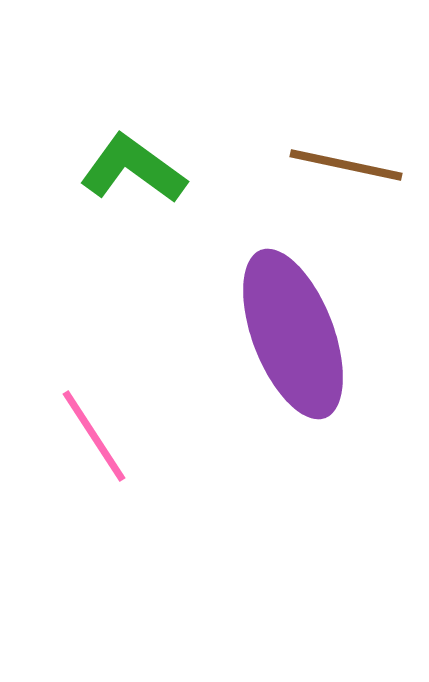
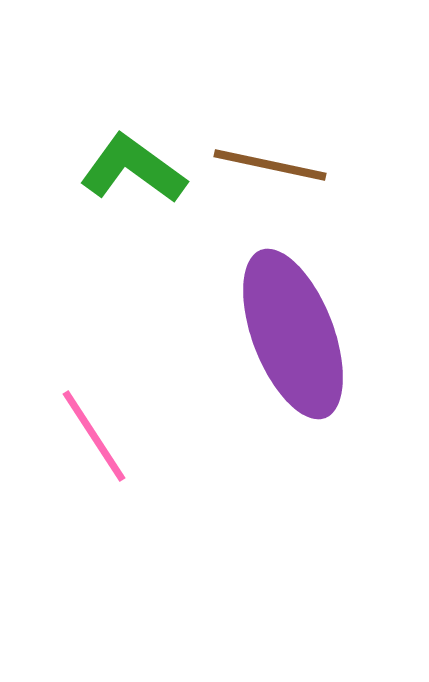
brown line: moved 76 px left
